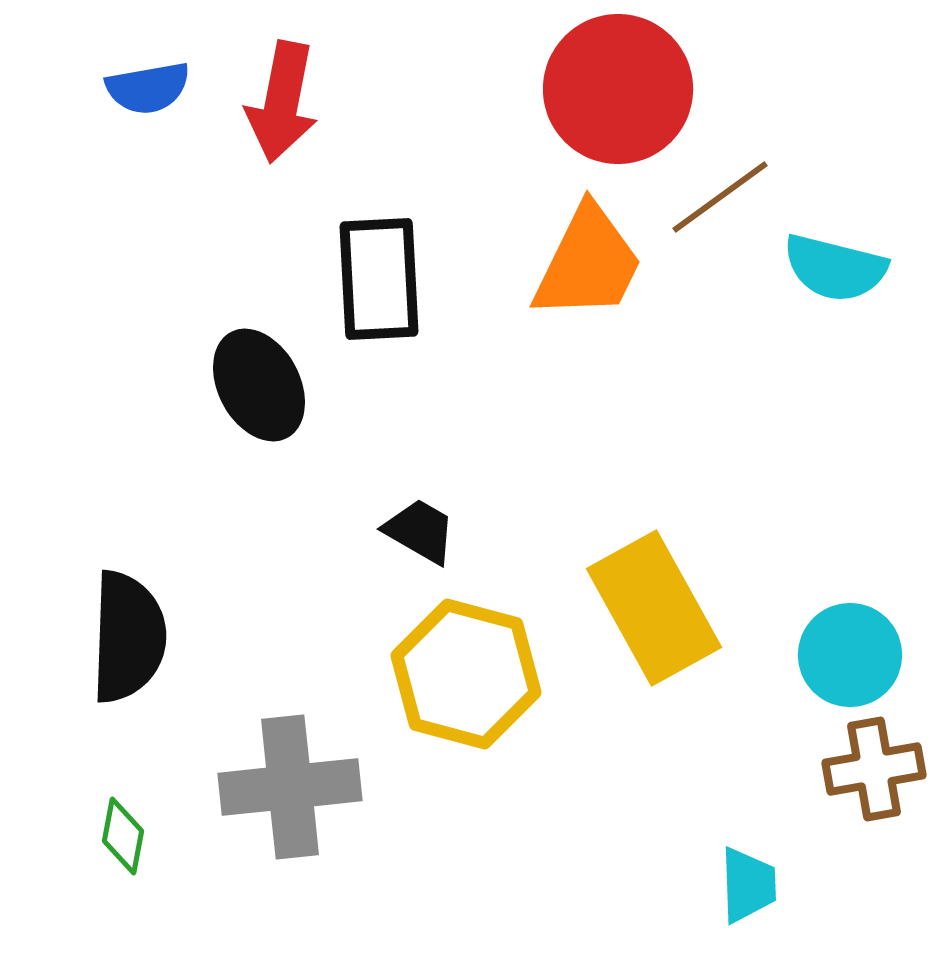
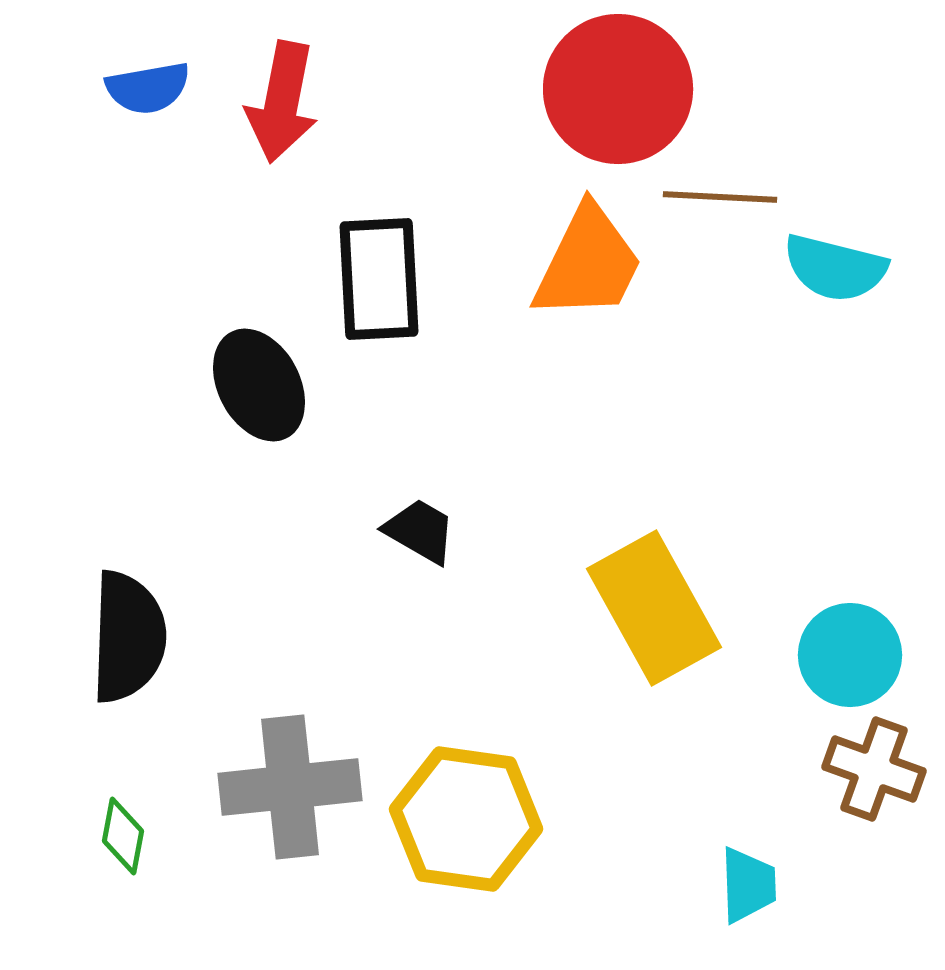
brown line: rotated 39 degrees clockwise
yellow hexagon: moved 145 px down; rotated 7 degrees counterclockwise
brown cross: rotated 30 degrees clockwise
